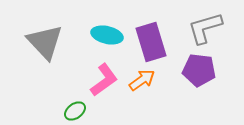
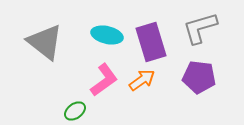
gray L-shape: moved 5 px left
gray triangle: rotated 9 degrees counterclockwise
purple pentagon: moved 7 px down
